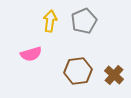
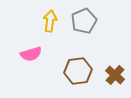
brown cross: moved 1 px right
